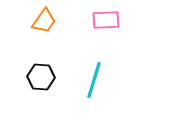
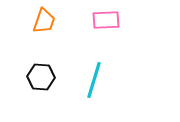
orange trapezoid: rotated 16 degrees counterclockwise
